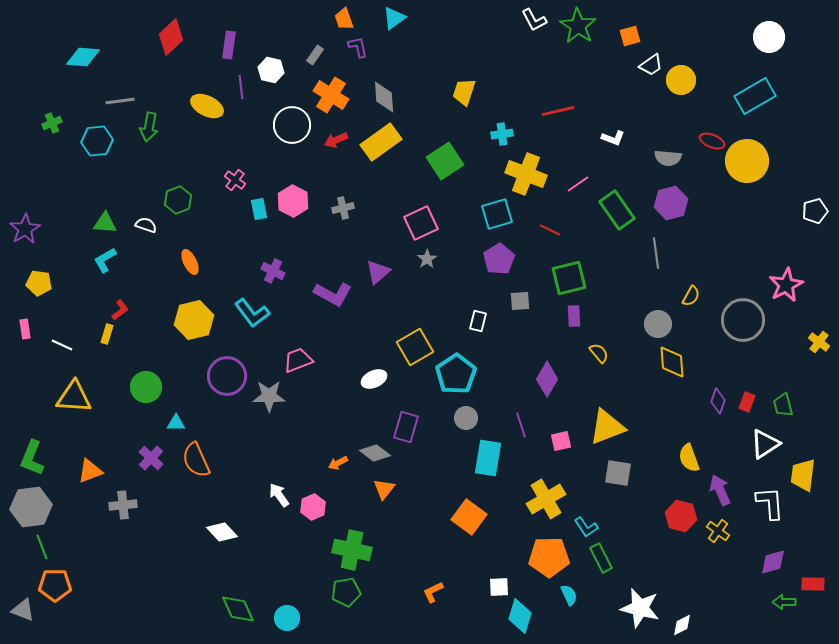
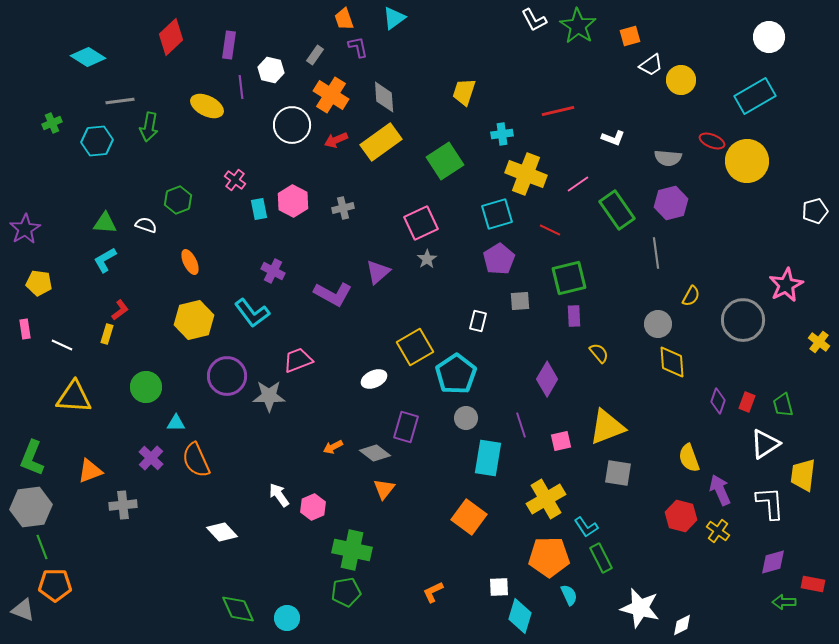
cyan diamond at (83, 57): moved 5 px right; rotated 28 degrees clockwise
orange arrow at (338, 463): moved 5 px left, 16 px up
red rectangle at (813, 584): rotated 10 degrees clockwise
